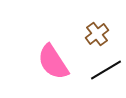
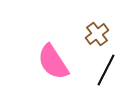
black line: rotated 32 degrees counterclockwise
